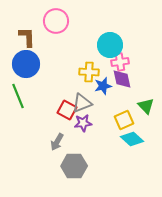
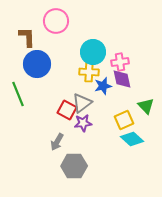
cyan circle: moved 17 px left, 7 px down
blue circle: moved 11 px right
green line: moved 2 px up
gray triangle: rotated 15 degrees counterclockwise
